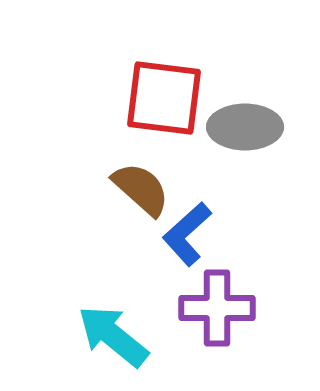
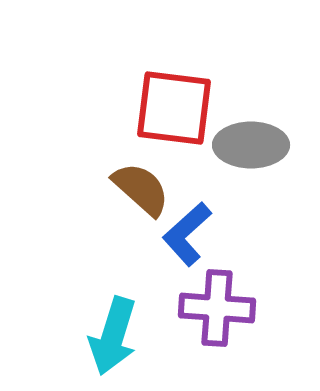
red square: moved 10 px right, 10 px down
gray ellipse: moved 6 px right, 18 px down
purple cross: rotated 4 degrees clockwise
cyan arrow: rotated 112 degrees counterclockwise
